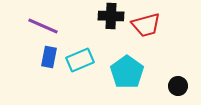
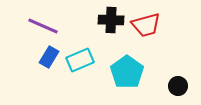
black cross: moved 4 px down
blue rectangle: rotated 20 degrees clockwise
